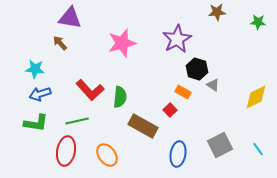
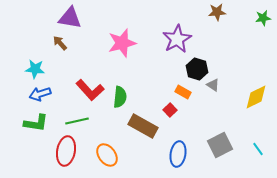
green star: moved 5 px right, 4 px up; rotated 14 degrees counterclockwise
